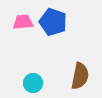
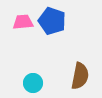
blue pentagon: moved 1 px left, 1 px up
